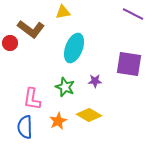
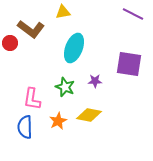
yellow diamond: rotated 20 degrees counterclockwise
